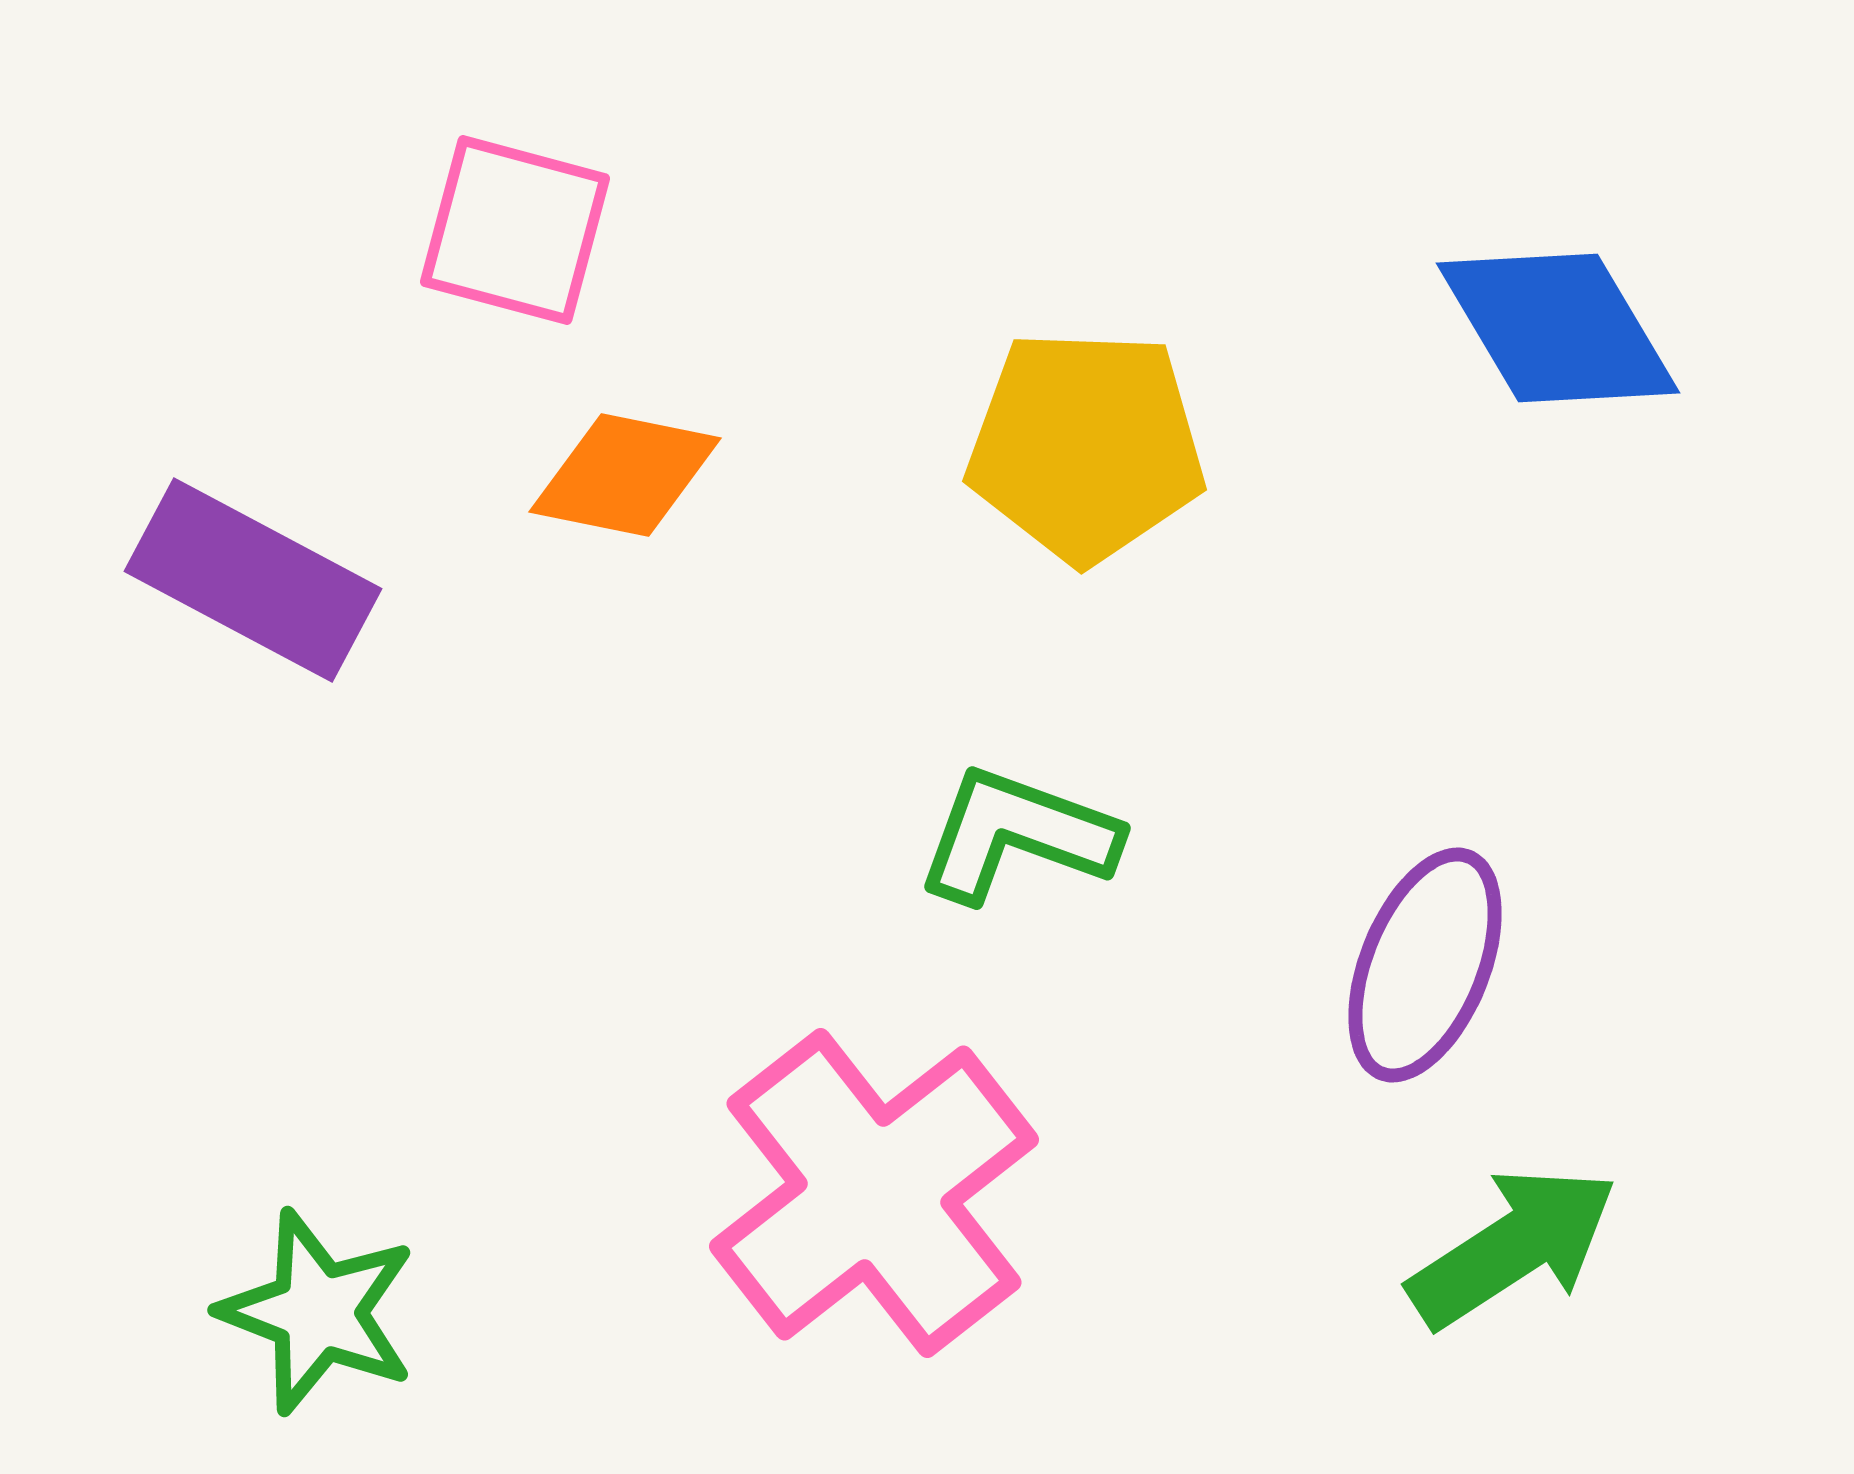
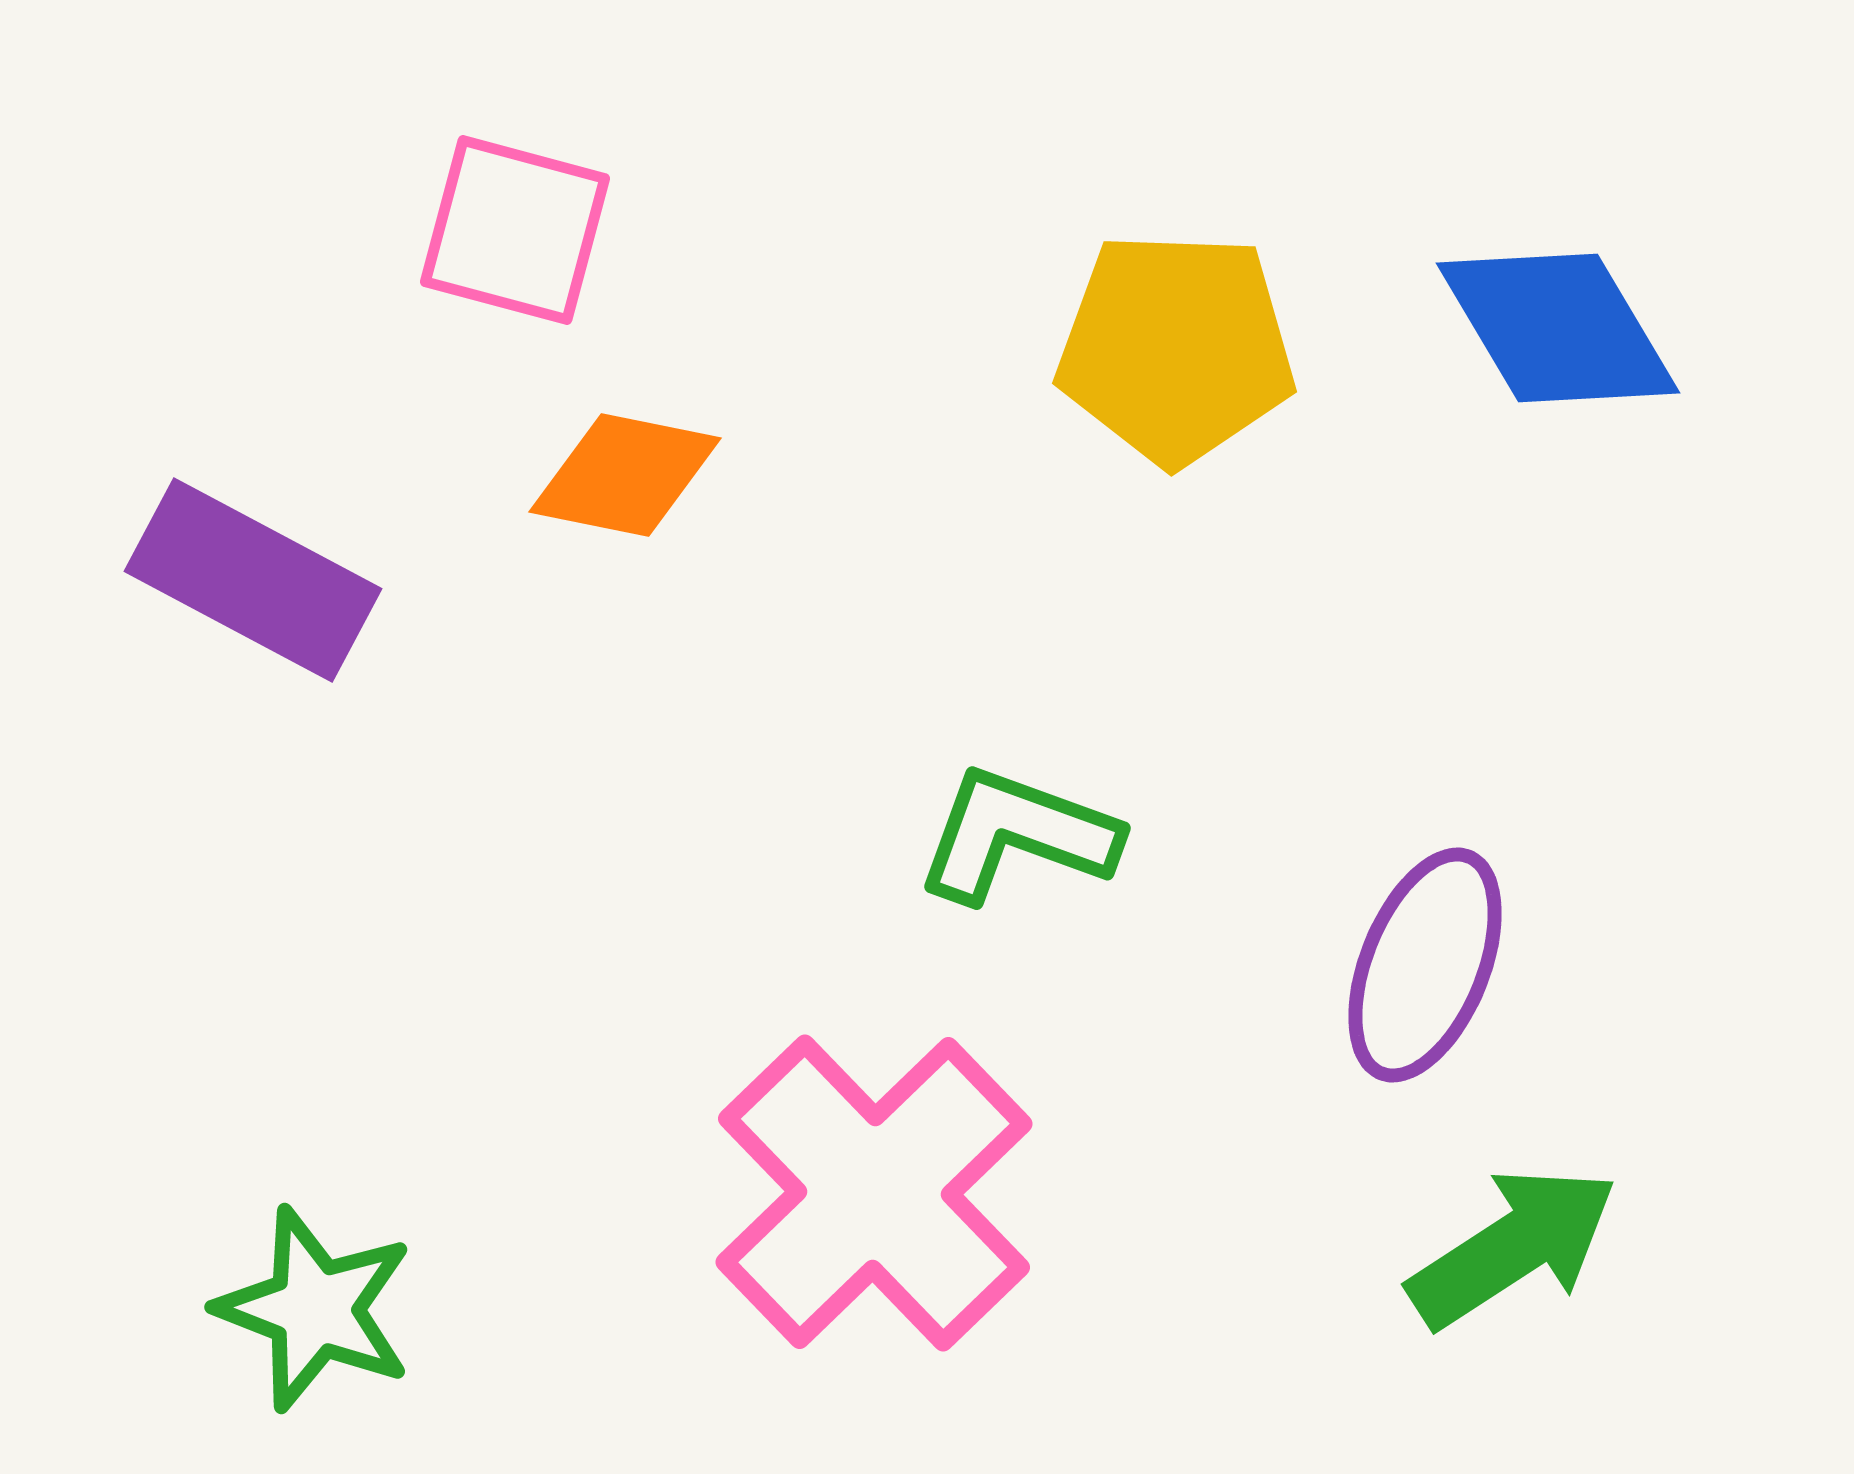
yellow pentagon: moved 90 px right, 98 px up
pink cross: rotated 6 degrees counterclockwise
green star: moved 3 px left, 3 px up
